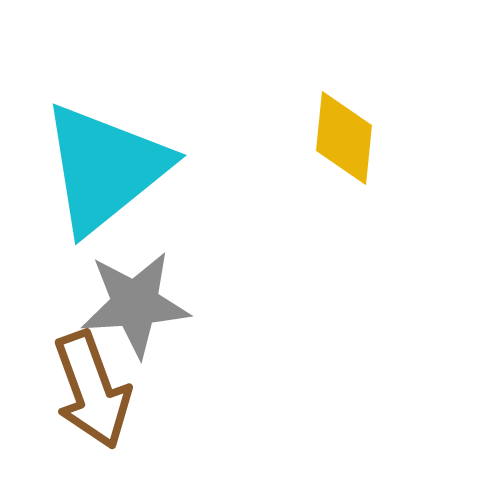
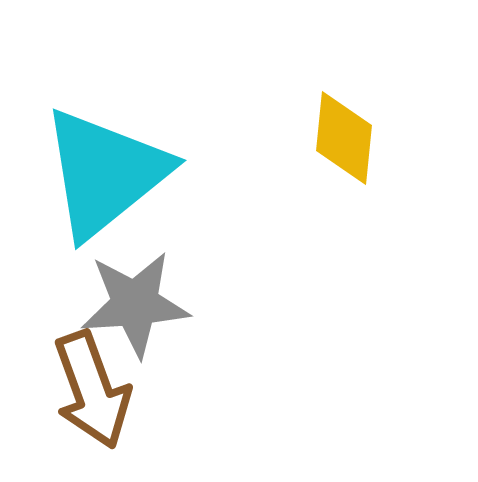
cyan triangle: moved 5 px down
